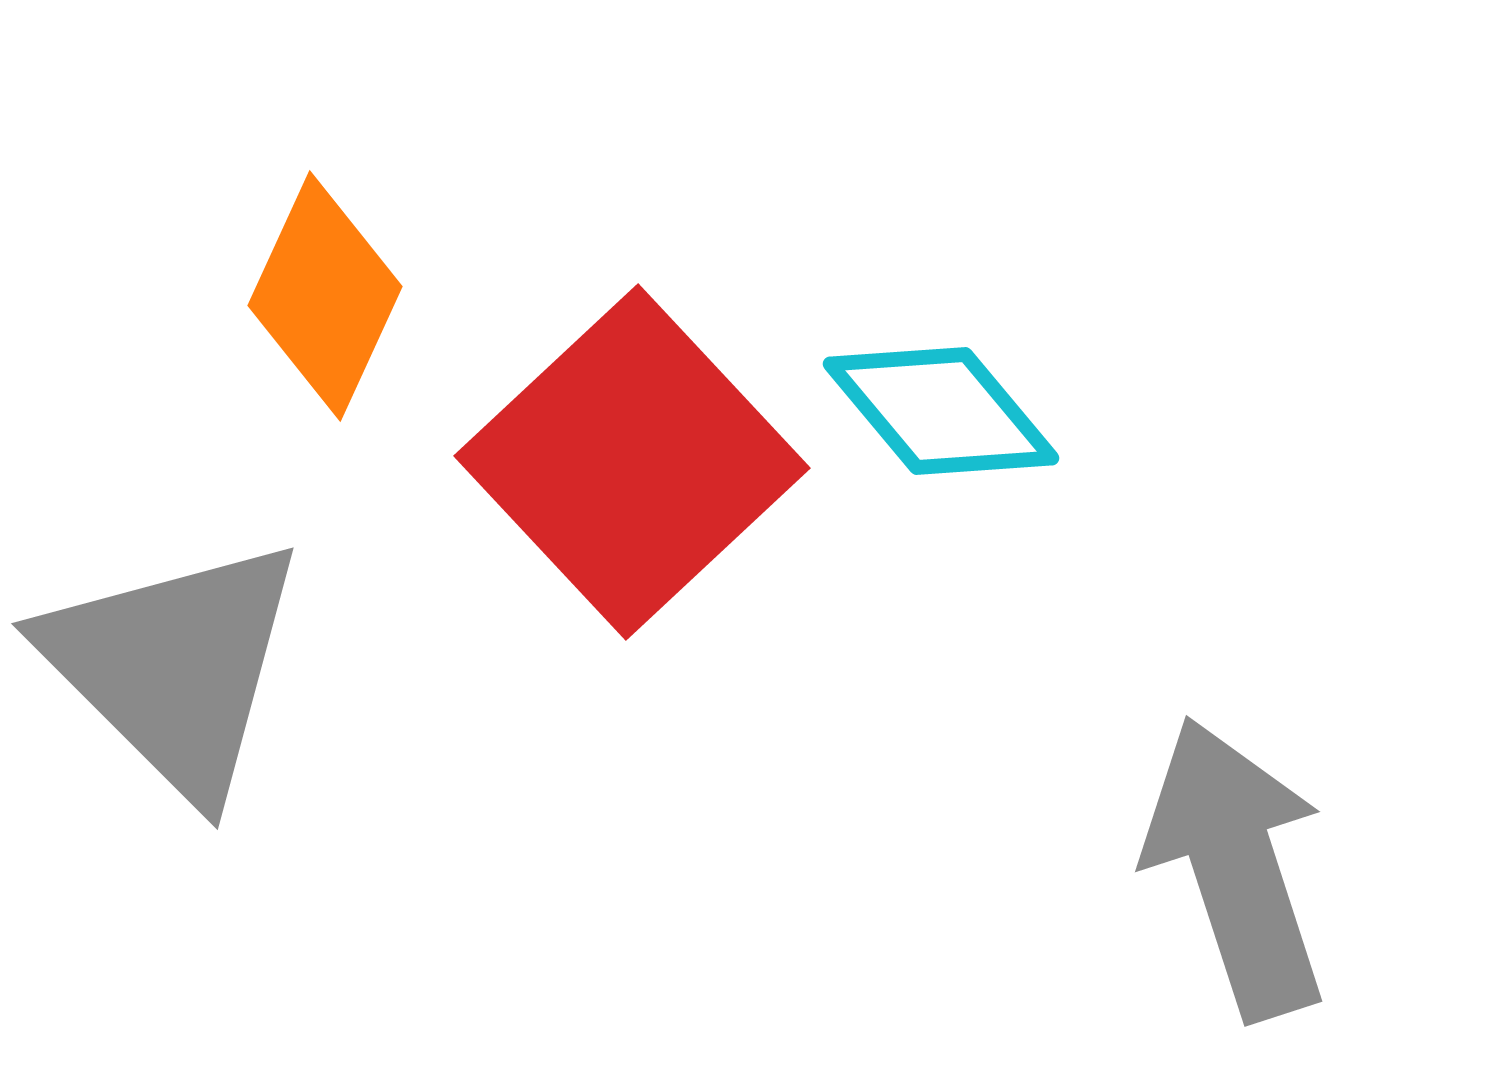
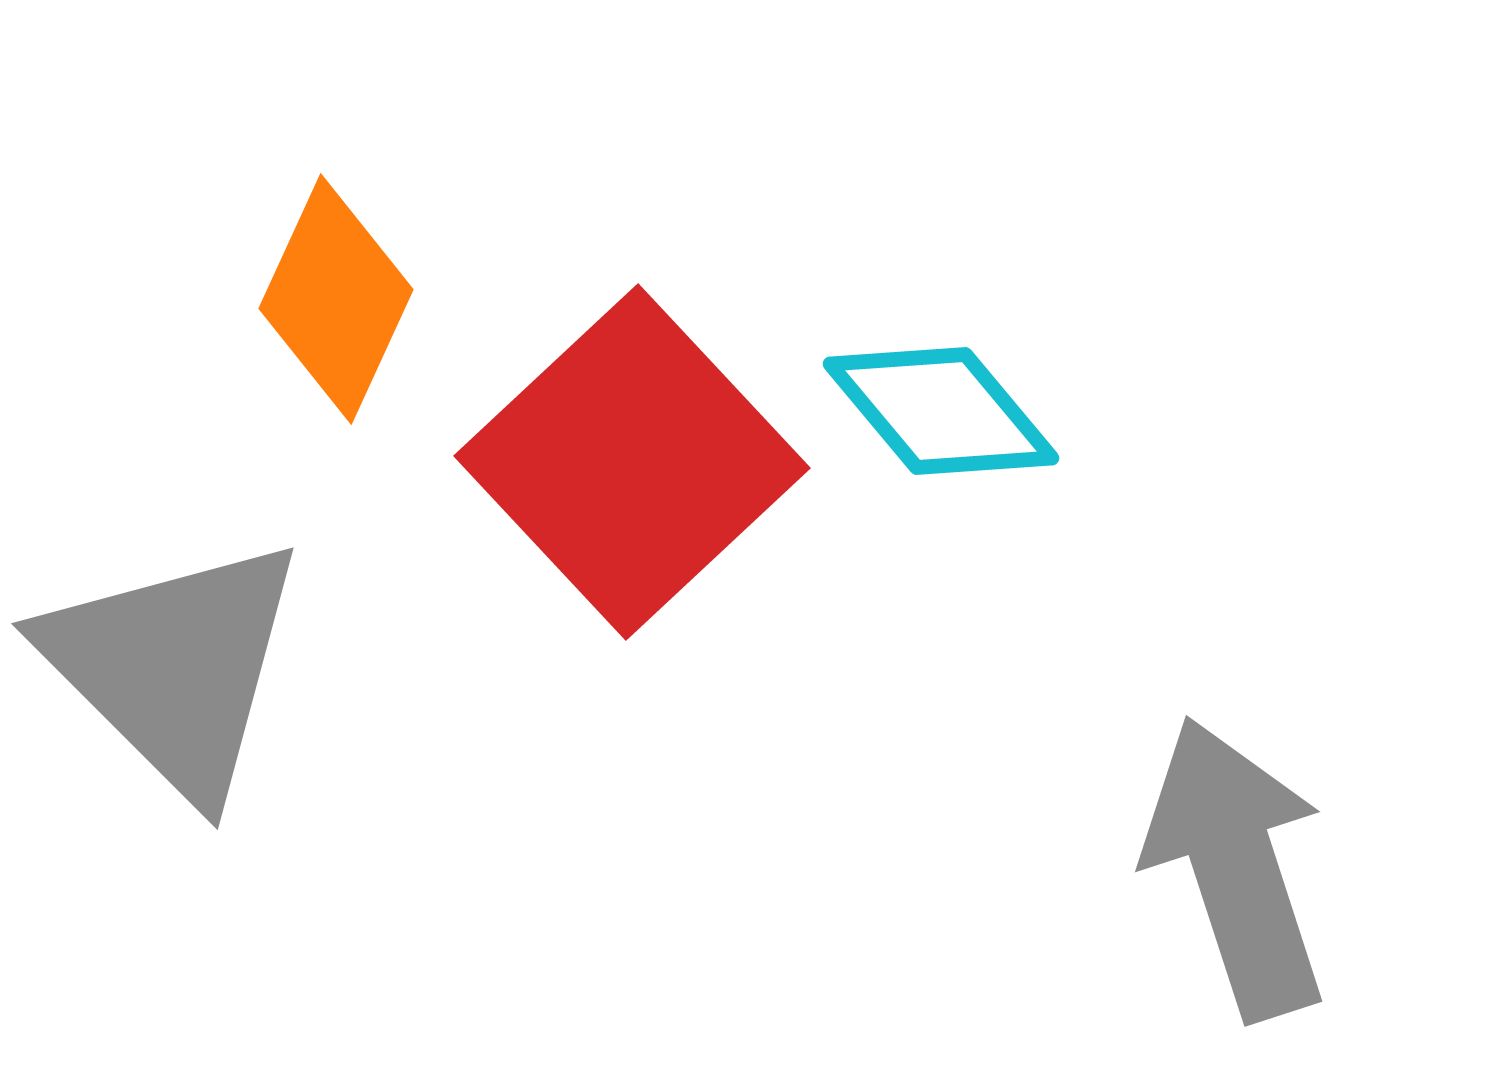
orange diamond: moved 11 px right, 3 px down
